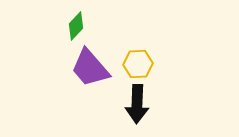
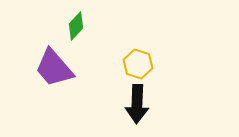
yellow hexagon: rotated 20 degrees clockwise
purple trapezoid: moved 36 px left
